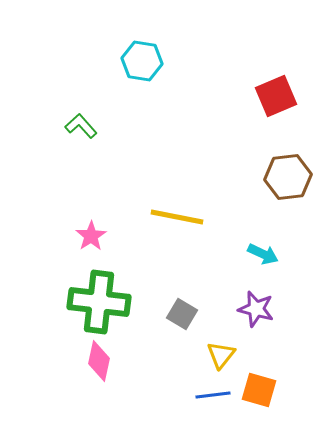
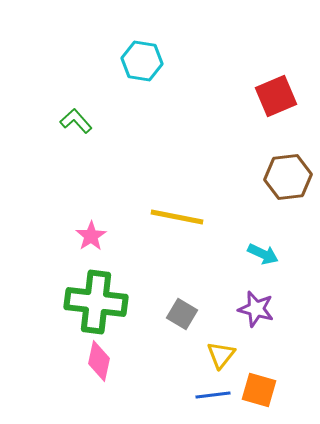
green L-shape: moved 5 px left, 5 px up
green cross: moved 3 px left
